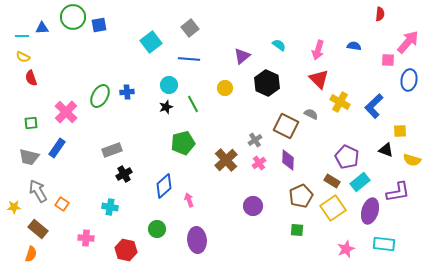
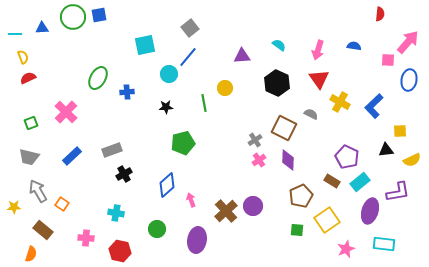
blue square at (99, 25): moved 10 px up
cyan line at (22, 36): moved 7 px left, 2 px up
cyan square at (151, 42): moved 6 px left, 3 px down; rotated 25 degrees clockwise
purple triangle at (242, 56): rotated 36 degrees clockwise
yellow semicircle at (23, 57): rotated 136 degrees counterclockwise
blue line at (189, 59): moved 1 px left, 2 px up; rotated 55 degrees counterclockwise
red semicircle at (31, 78): moved 3 px left; rotated 84 degrees clockwise
red triangle at (319, 79): rotated 10 degrees clockwise
black hexagon at (267, 83): moved 10 px right
cyan circle at (169, 85): moved 11 px up
green ellipse at (100, 96): moved 2 px left, 18 px up
green line at (193, 104): moved 11 px right, 1 px up; rotated 18 degrees clockwise
black star at (166, 107): rotated 16 degrees clockwise
green square at (31, 123): rotated 16 degrees counterclockwise
brown square at (286, 126): moved 2 px left, 2 px down
blue rectangle at (57, 148): moved 15 px right, 8 px down; rotated 12 degrees clockwise
black triangle at (386, 150): rotated 28 degrees counterclockwise
brown cross at (226, 160): moved 51 px down
yellow semicircle at (412, 160): rotated 42 degrees counterclockwise
pink cross at (259, 163): moved 3 px up
blue diamond at (164, 186): moved 3 px right, 1 px up
pink arrow at (189, 200): moved 2 px right
cyan cross at (110, 207): moved 6 px right, 6 px down
yellow square at (333, 208): moved 6 px left, 12 px down
brown rectangle at (38, 229): moved 5 px right, 1 px down
purple ellipse at (197, 240): rotated 15 degrees clockwise
red hexagon at (126, 250): moved 6 px left, 1 px down
